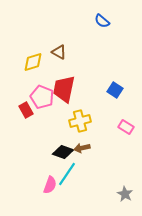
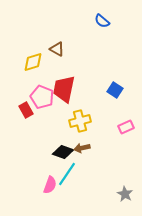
brown triangle: moved 2 px left, 3 px up
pink rectangle: rotated 56 degrees counterclockwise
